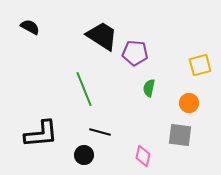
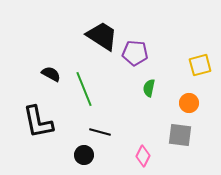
black semicircle: moved 21 px right, 47 px down
black L-shape: moved 3 px left, 12 px up; rotated 84 degrees clockwise
pink diamond: rotated 15 degrees clockwise
